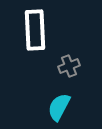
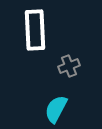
cyan semicircle: moved 3 px left, 2 px down
